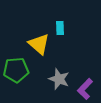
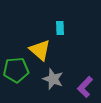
yellow triangle: moved 1 px right, 6 px down
gray star: moved 6 px left
purple L-shape: moved 2 px up
